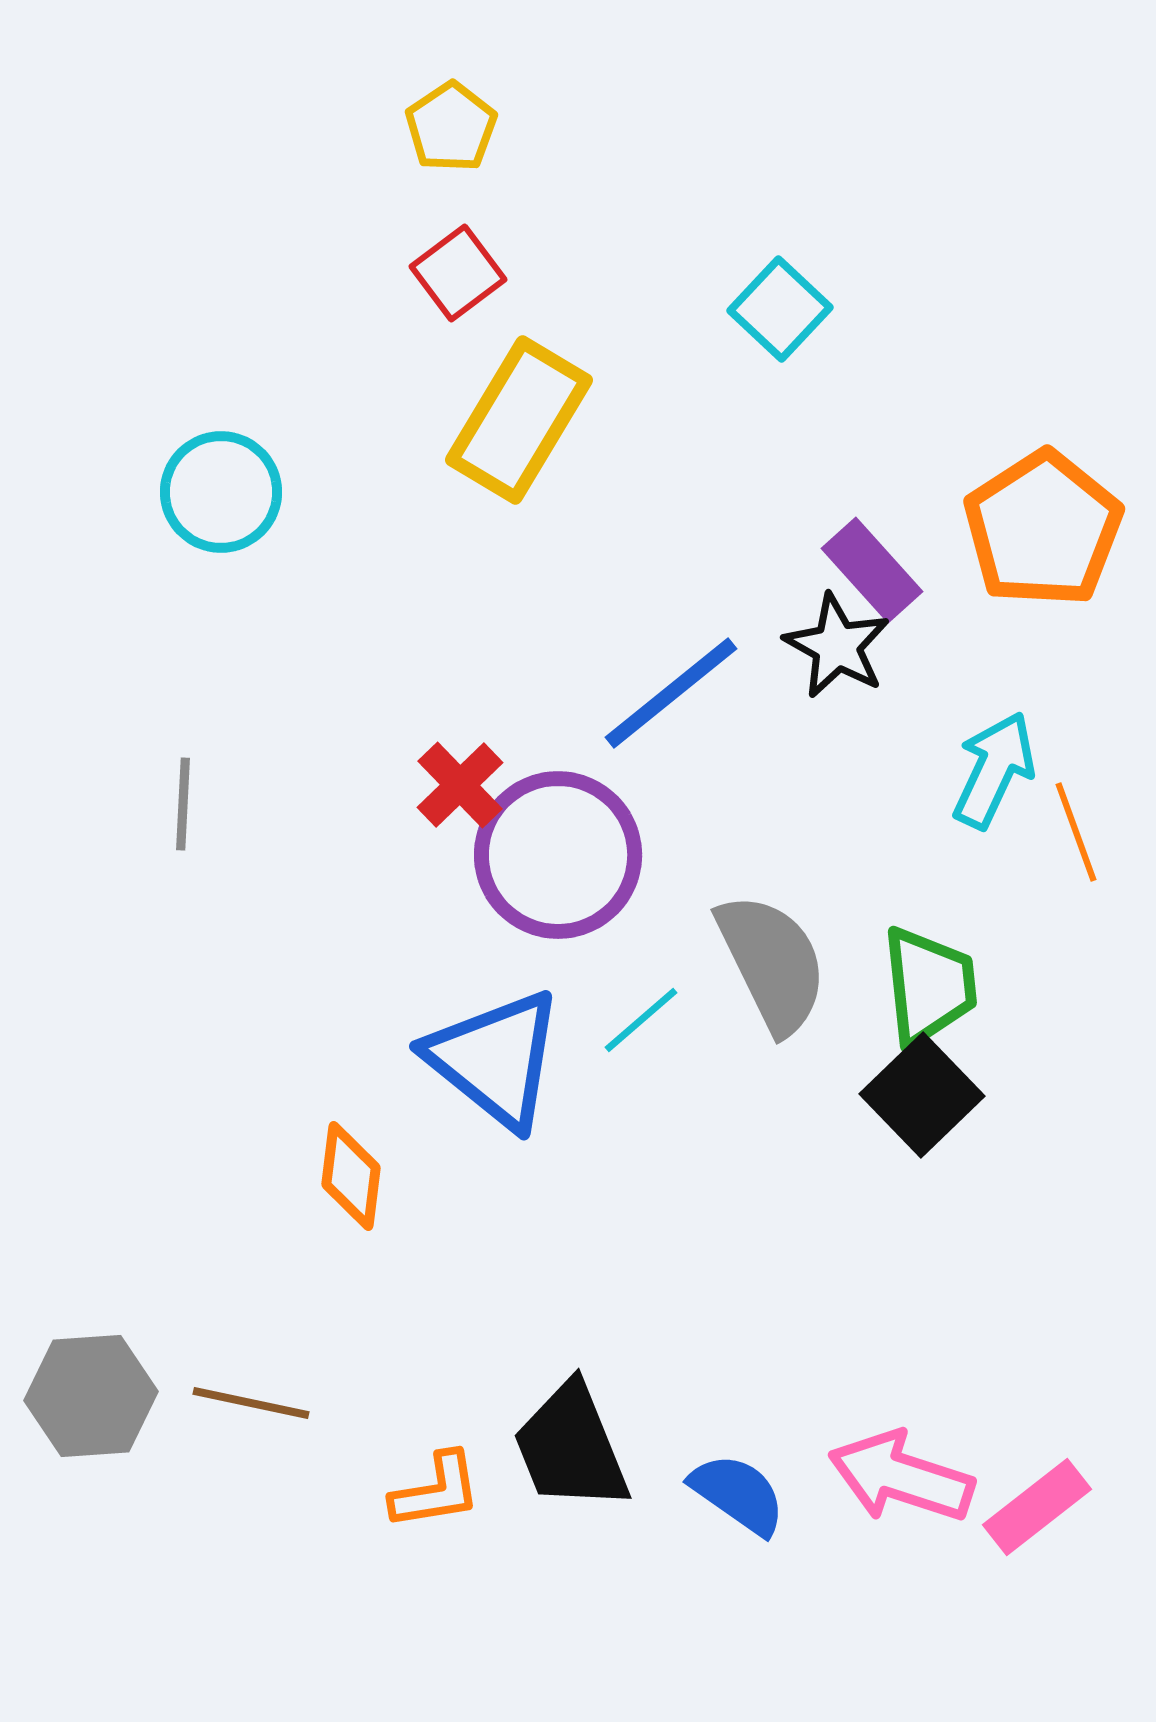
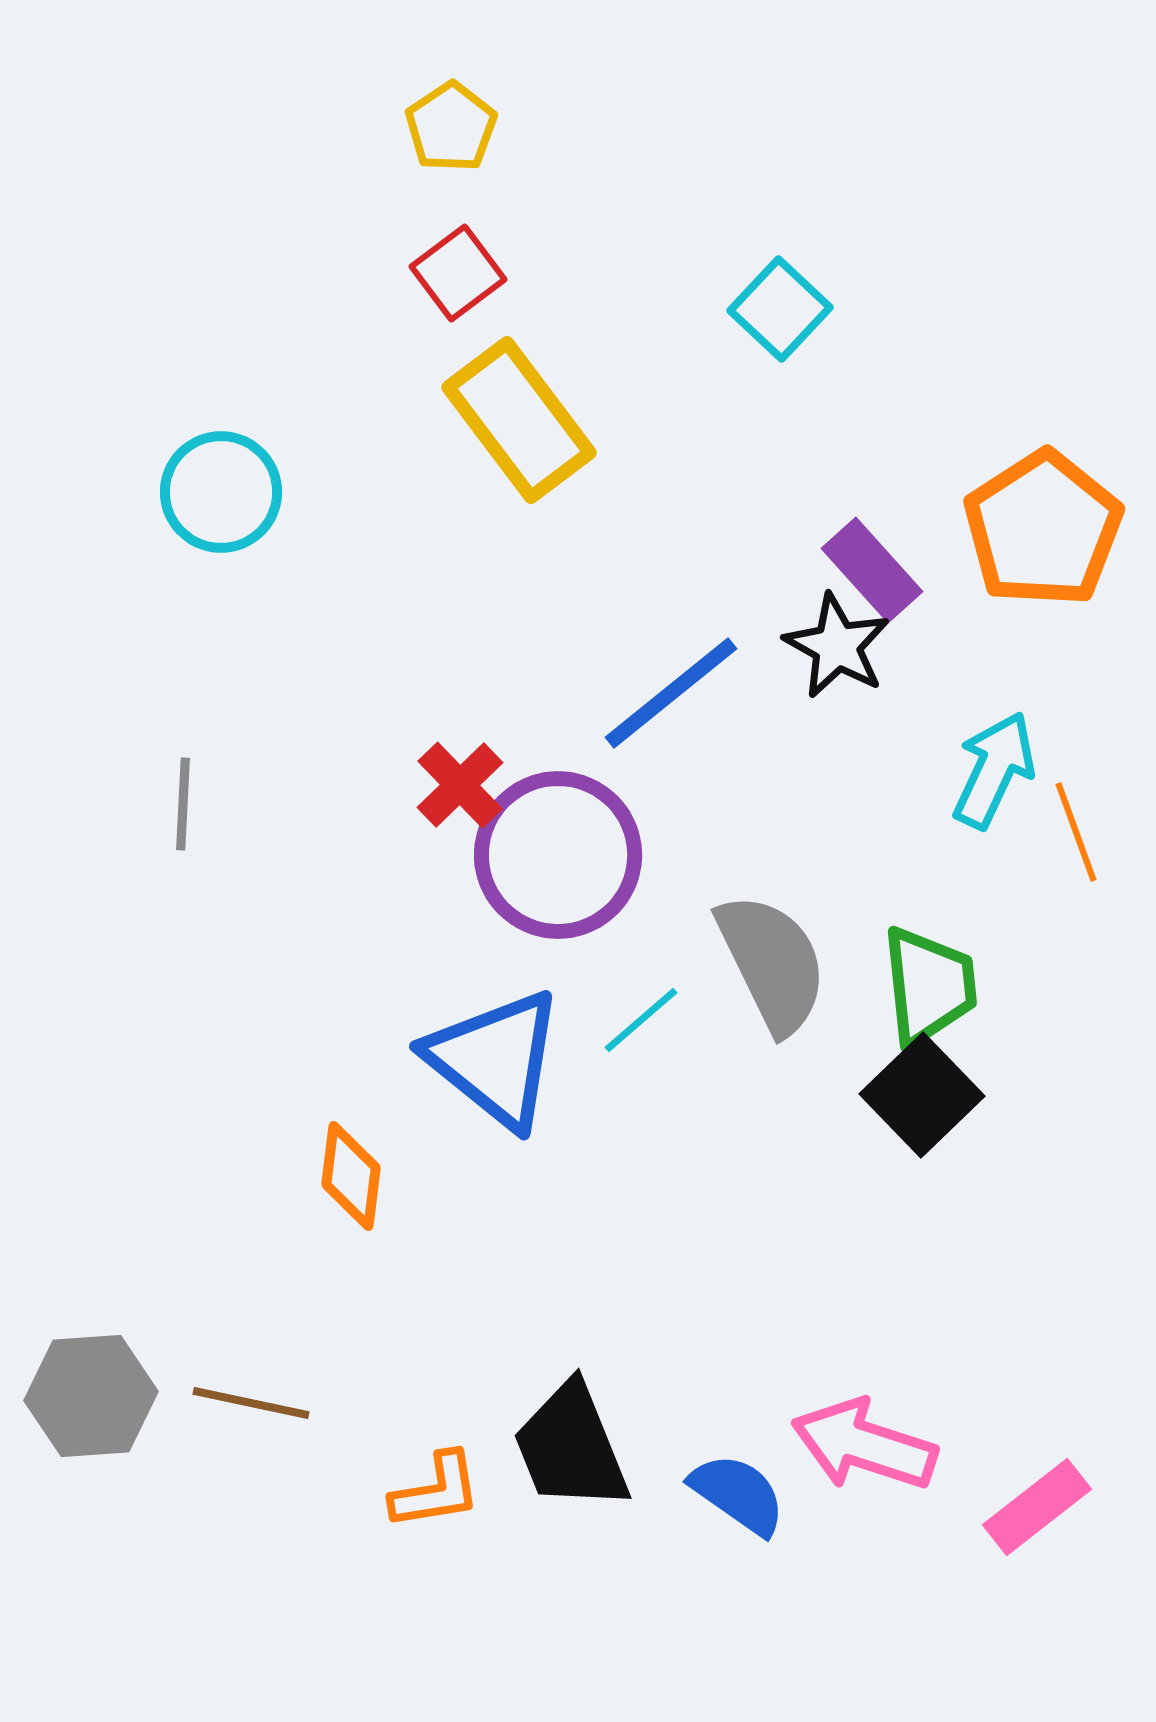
yellow rectangle: rotated 68 degrees counterclockwise
pink arrow: moved 37 px left, 32 px up
